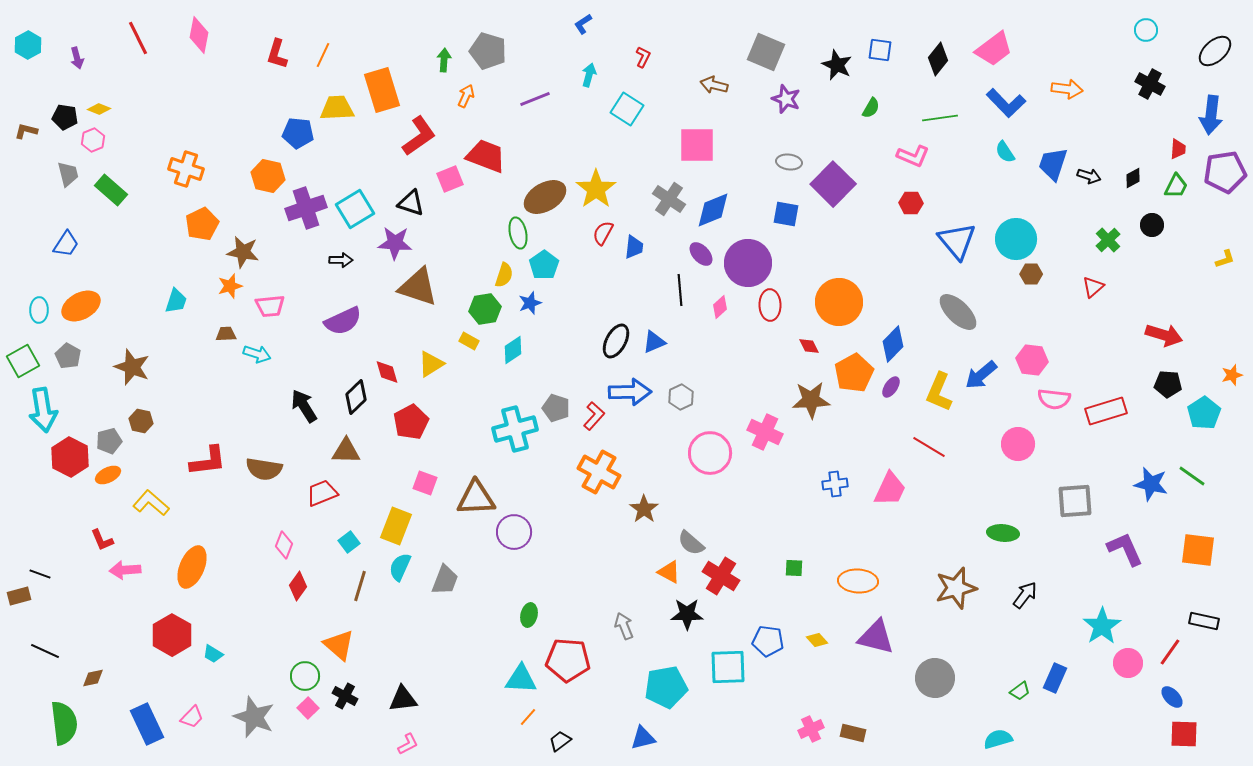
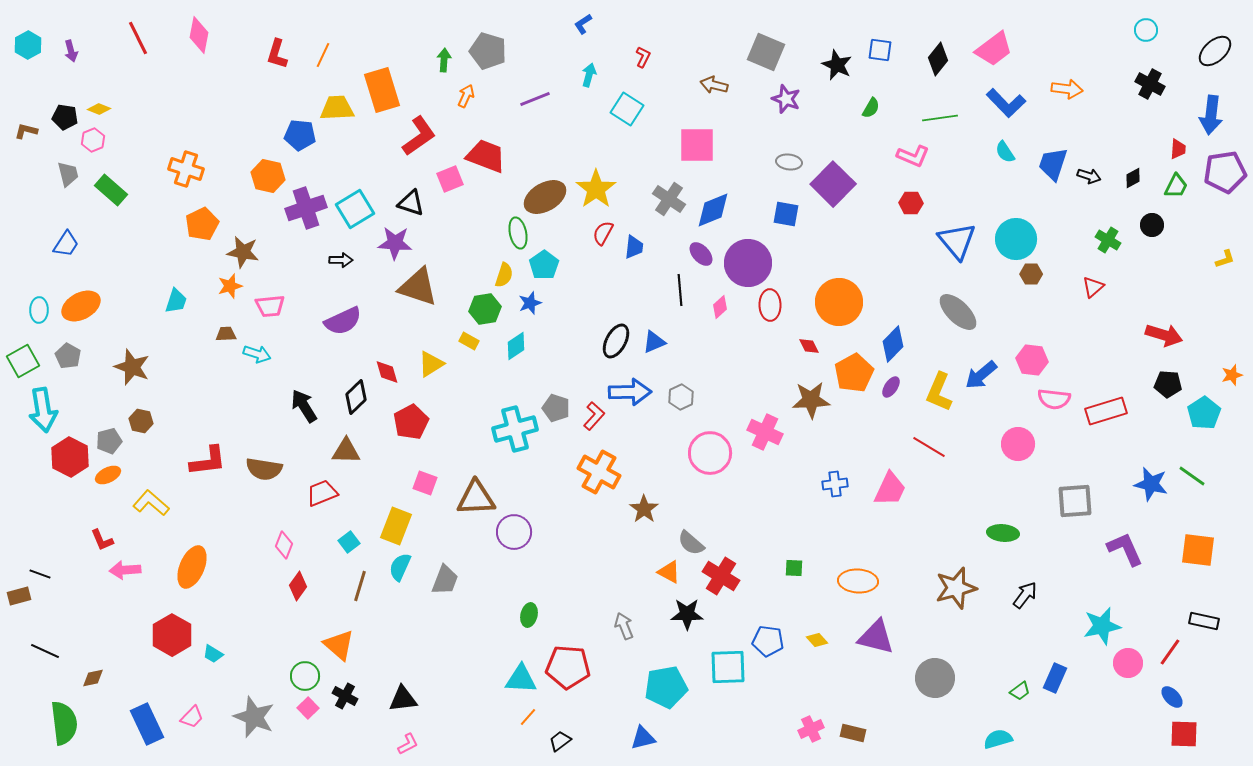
purple arrow at (77, 58): moved 6 px left, 7 px up
blue pentagon at (298, 133): moved 2 px right, 2 px down
green cross at (1108, 240): rotated 15 degrees counterclockwise
cyan diamond at (513, 350): moved 3 px right, 4 px up
cyan star at (1102, 626): rotated 21 degrees clockwise
red pentagon at (568, 660): moved 7 px down
